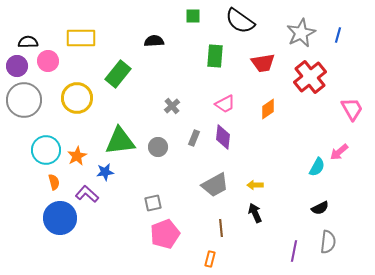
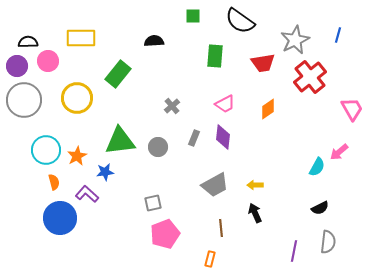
gray star at (301, 33): moved 6 px left, 7 px down
